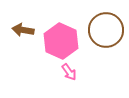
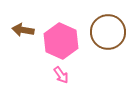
brown circle: moved 2 px right, 2 px down
pink arrow: moved 8 px left, 3 px down
